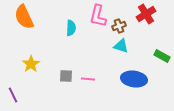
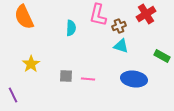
pink L-shape: moved 1 px up
